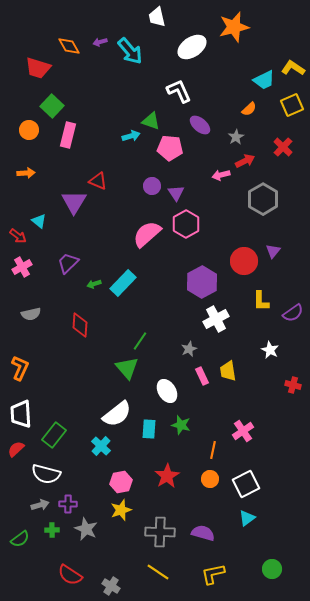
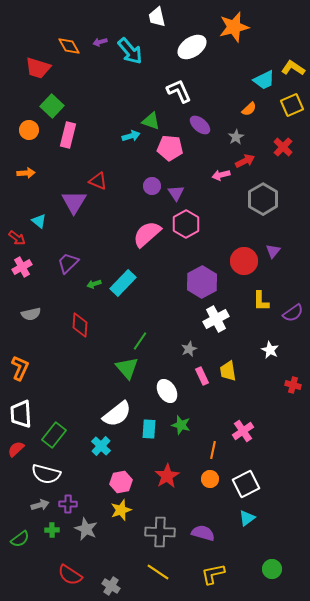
red arrow at (18, 236): moved 1 px left, 2 px down
